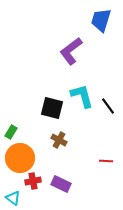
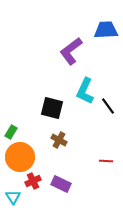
blue trapezoid: moved 5 px right, 10 px down; rotated 70 degrees clockwise
cyan L-shape: moved 3 px right, 5 px up; rotated 140 degrees counterclockwise
orange circle: moved 1 px up
red cross: rotated 14 degrees counterclockwise
cyan triangle: moved 1 px up; rotated 21 degrees clockwise
